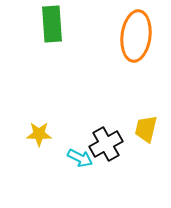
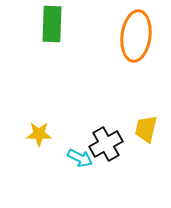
green rectangle: rotated 6 degrees clockwise
